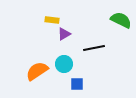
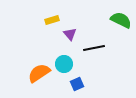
yellow rectangle: rotated 24 degrees counterclockwise
purple triangle: moved 6 px right; rotated 40 degrees counterclockwise
orange semicircle: moved 2 px right, 2 px down
blue square: rotated 24 degrees counterclockwise
